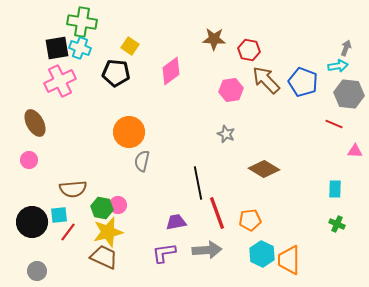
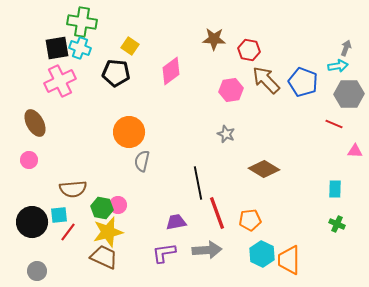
gray hexagon at (349, 94): rotated 8 degrees counterclockwise
